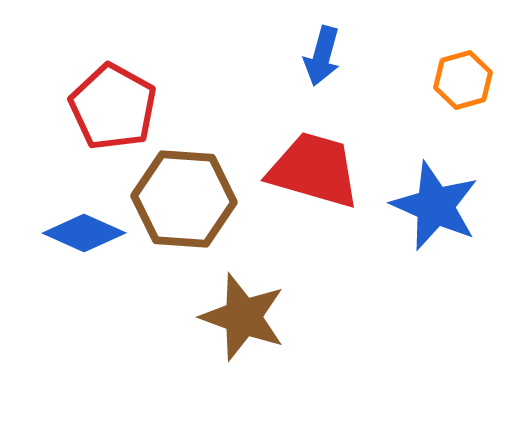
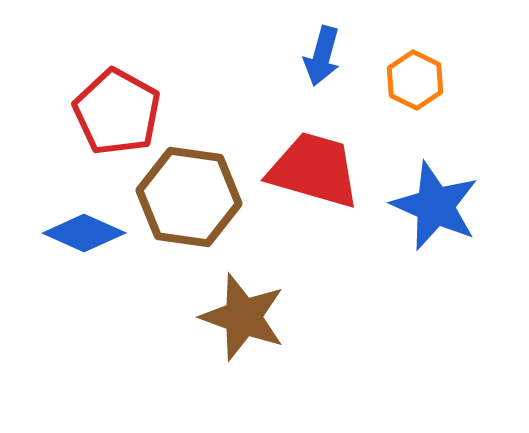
orange hexagon: moved 48 px left; rotated 18 degrees counterclockwise
red pentagon: moved 4 px right, 5 px down
brown hexagon: moved 5 px right, 2 px up; rotated 4 degrees clockwise
